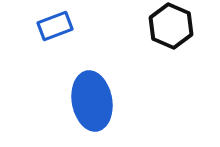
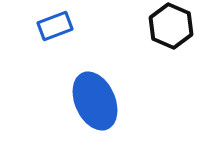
blue ellipse: moved 3 px right; rotated 14 degrees counterclockwise
